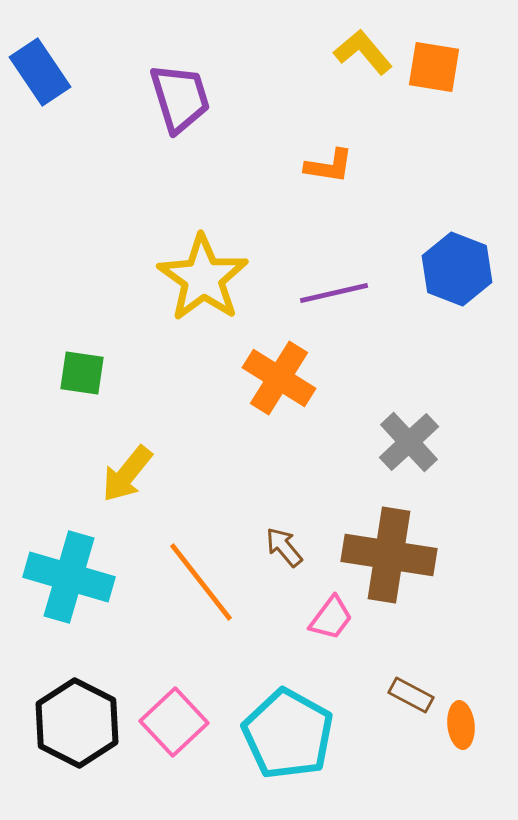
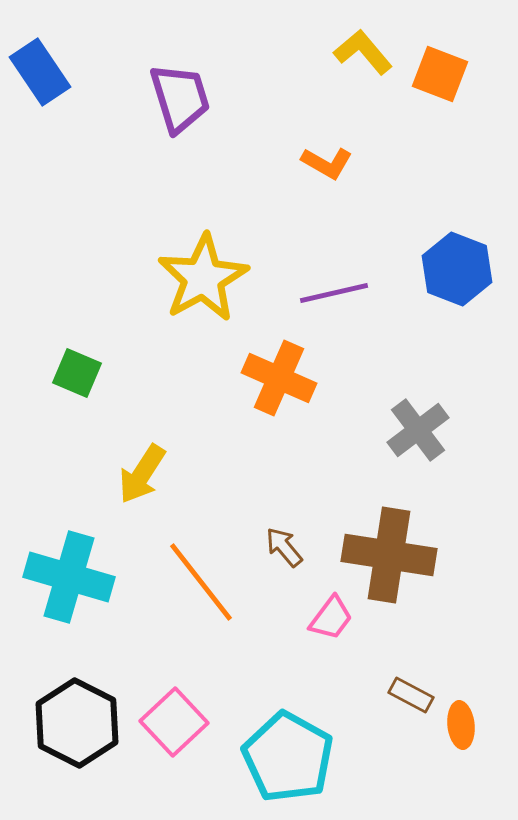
orange square: moved 6 px right, 7 px down; rotated 12 degrees clockwise
orange L-shape: moved 2 px left, 3 px up; rotated 21 degrees clockwise
yellow star: rotated 8 degrees clockwise
green square: moved 5 px left; rotated 15 degrees clockwise
orange cross: rotated 8 degrees counterclockwise
gray cross: moved 9 px right, 12 px up; rotated 6 degrees clockwise
yellow arrow: moved 15 px right; rotated 6 degrees counterclockwise
cyan pentagon: moved 23 px down
